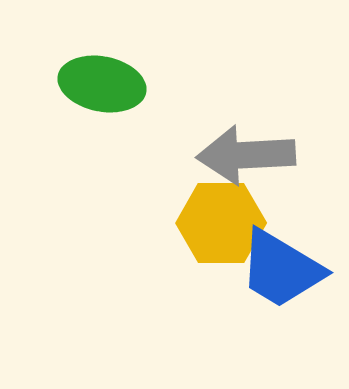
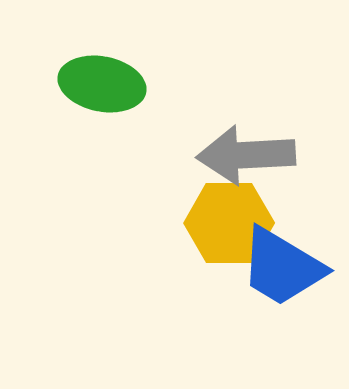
yellow hexagon: moved 8 px right
blue trapezoid: moved 1 px right, 2 px up
